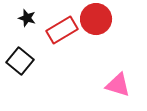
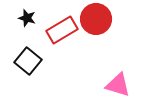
black square: moved 8 px right
